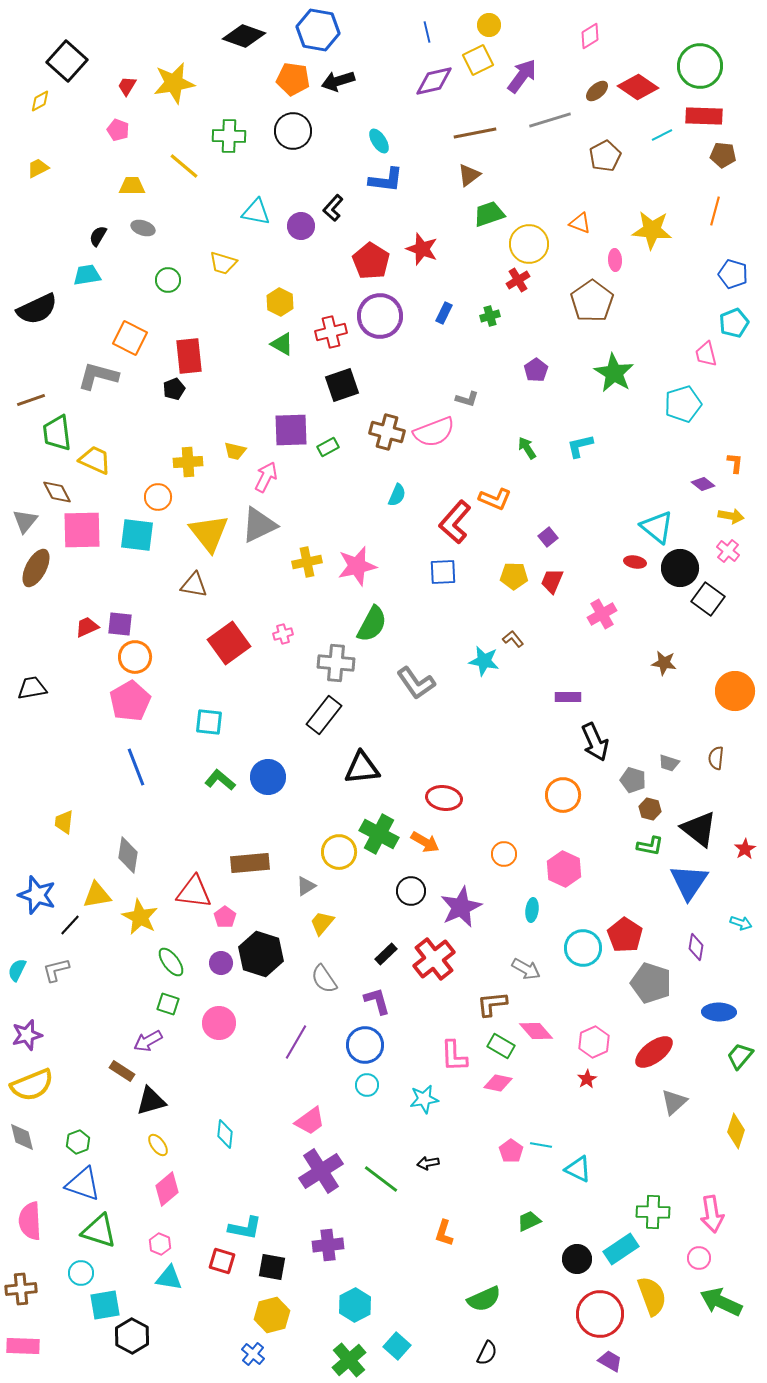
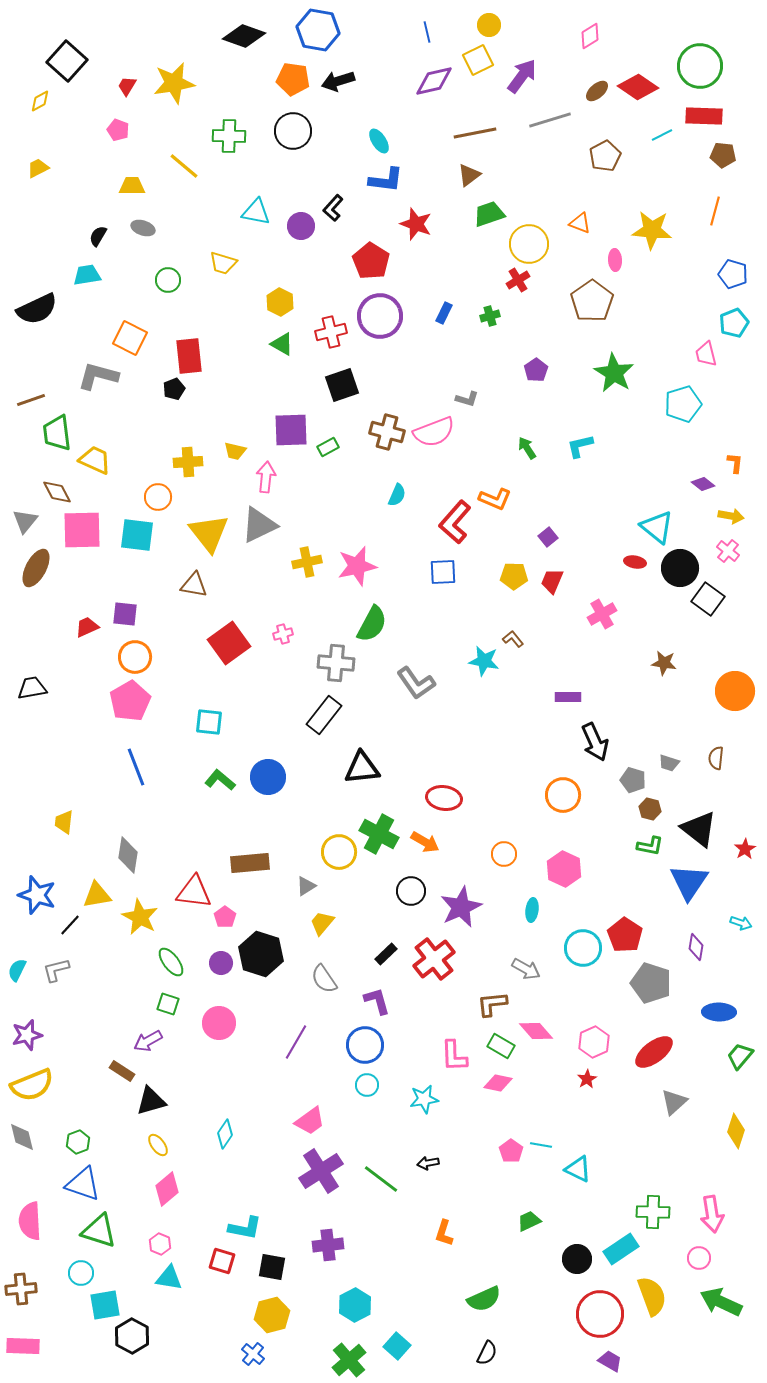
red star at (422, 249): moved 6 px left, 25 px up
pink arrow at (266, 477): rotated 20 degrees counterclockwise
purple square at (120, 624): moved 5 px right, 10 px up
cyan diamond at (225, 1134): rotated 28 degrees clockwise
